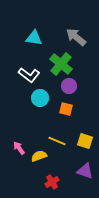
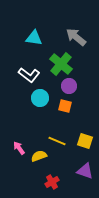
orange square: moved 1 px left, 3 px up
